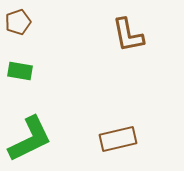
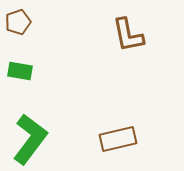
green L-shape: rotated 27 degrees counterclockwise
